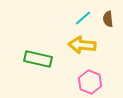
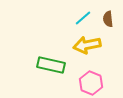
yellow arrow: moved 5 px right; rotated 16 degrees counterclockwise
green rectangle: moved 13 px right, 6 px down
pink hexagon: moved 1 px right, 1 px down
